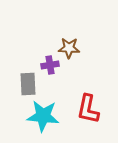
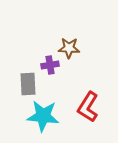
red L-shape: moved 2 px up; rotated 20 degrees clockwise
